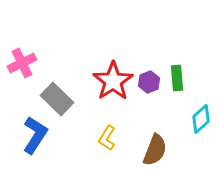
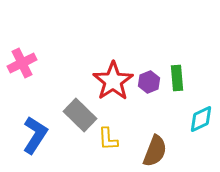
gray rectangle: moved 23 px right, 16 px down
cyan diamond: rotated 16 degrees clockwise
yellow L-shape: moved 1 px right, 1 px down; rotated 35 degrees counterclockwise
brown semicircle: moved 1 px down
